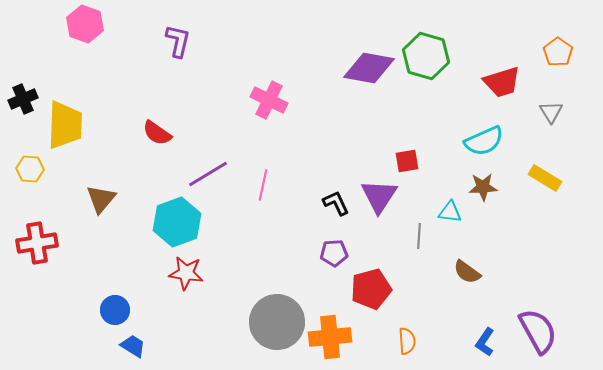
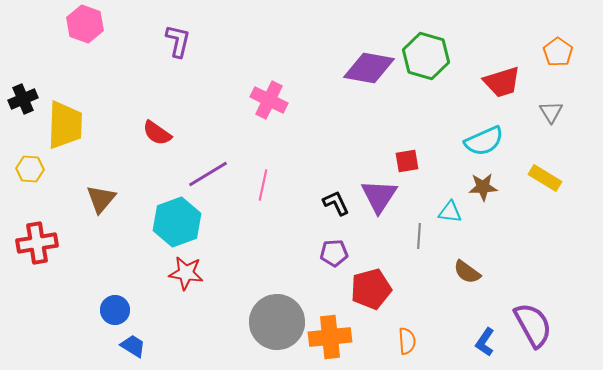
purple semicircle: moved 5 px left, 6 px up
